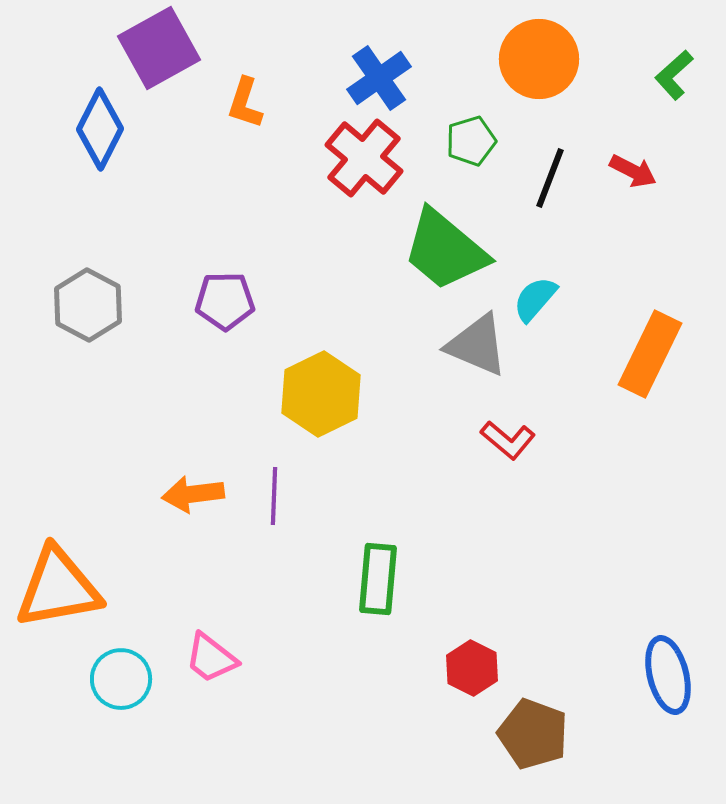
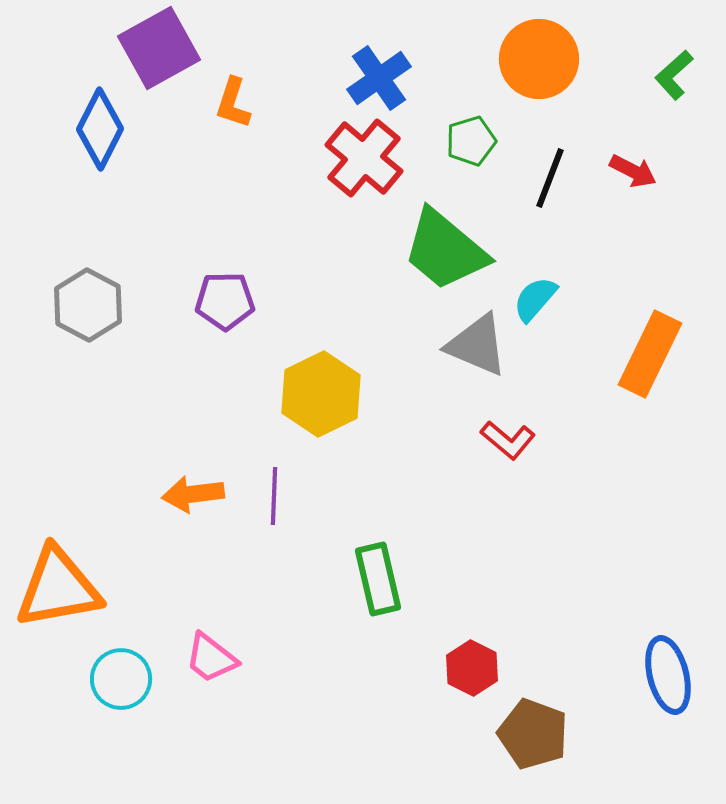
orange L-shape: moved 12 px left
green rectangle: rotated 18 degrees counterclockwise
